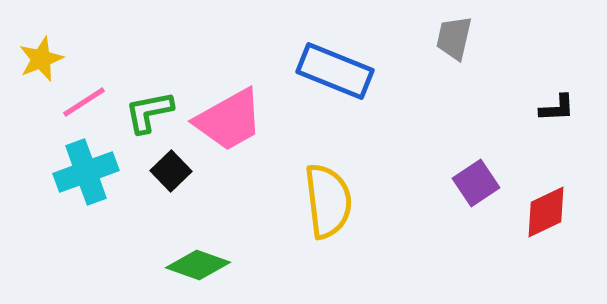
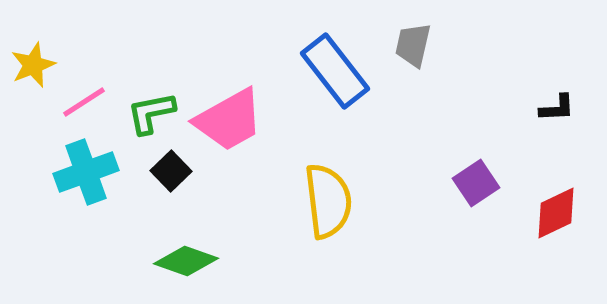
gray trapezoid: moved 41 px left, 7 px down
yellow star: moved 8 px left, 6 px down
blue rectangle: rotated 30 degrees clockwise
green L-shape: moved 2 px right, 1 px down
red diamond: moved 10 px right, 1 px down
green diamond: moved 12 px left, 4 px up
